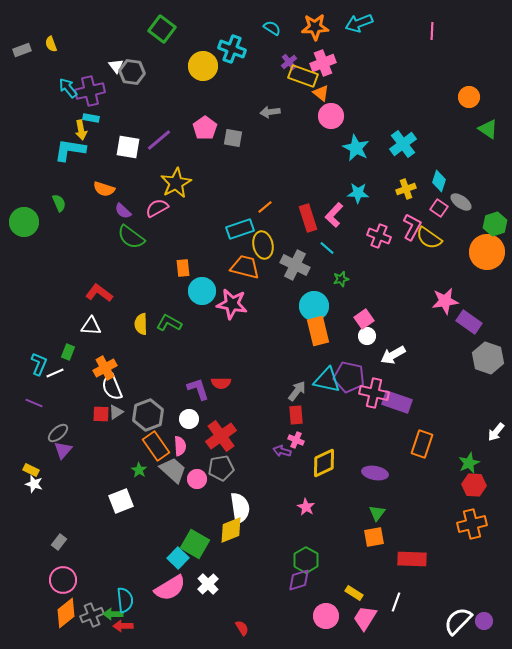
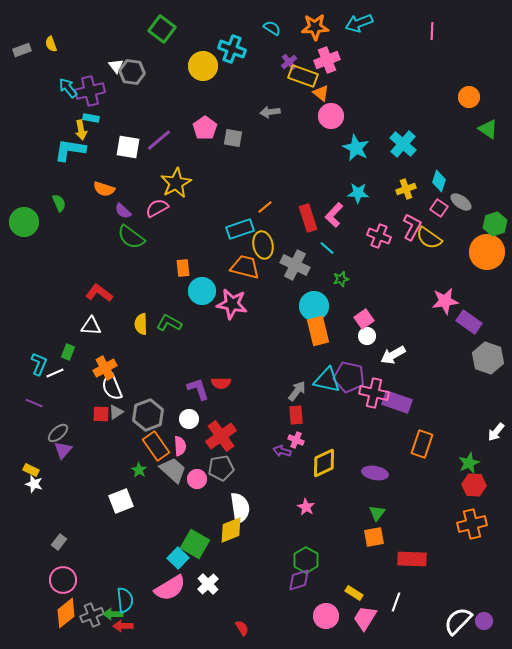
pink cross at (323, 63): moved 4 px right, 3 px up
cyan cross at (403, 144): rotated 12 degrees counterclockwise
